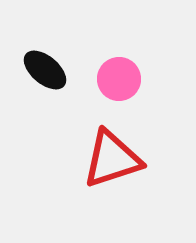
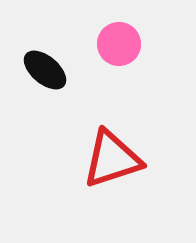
pink circle: moved 35 px up
